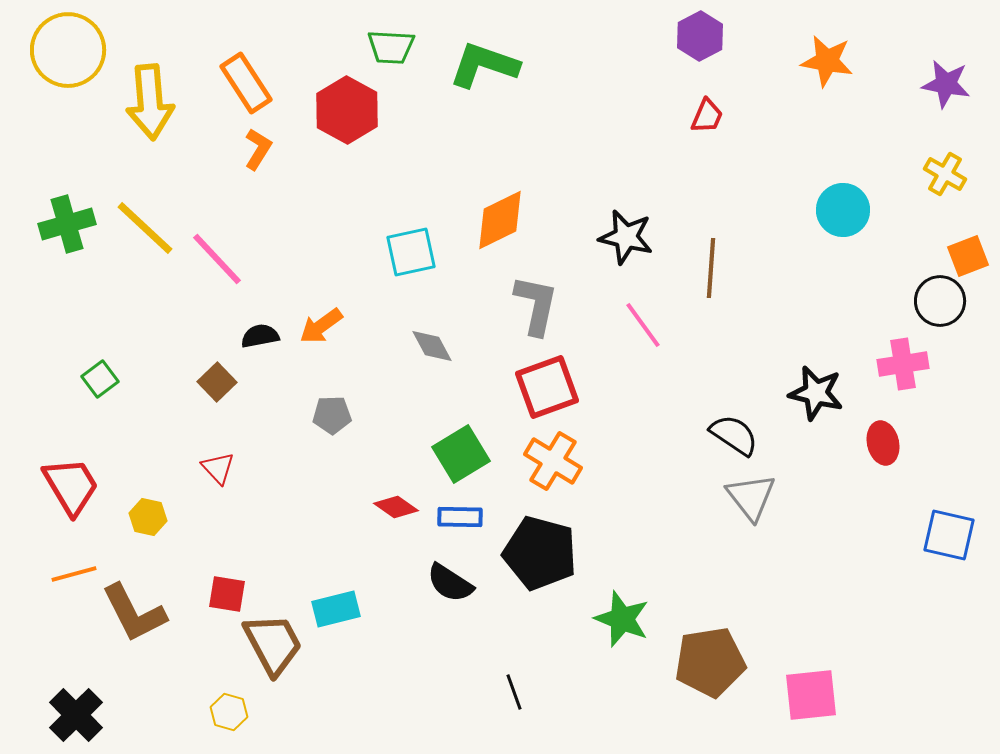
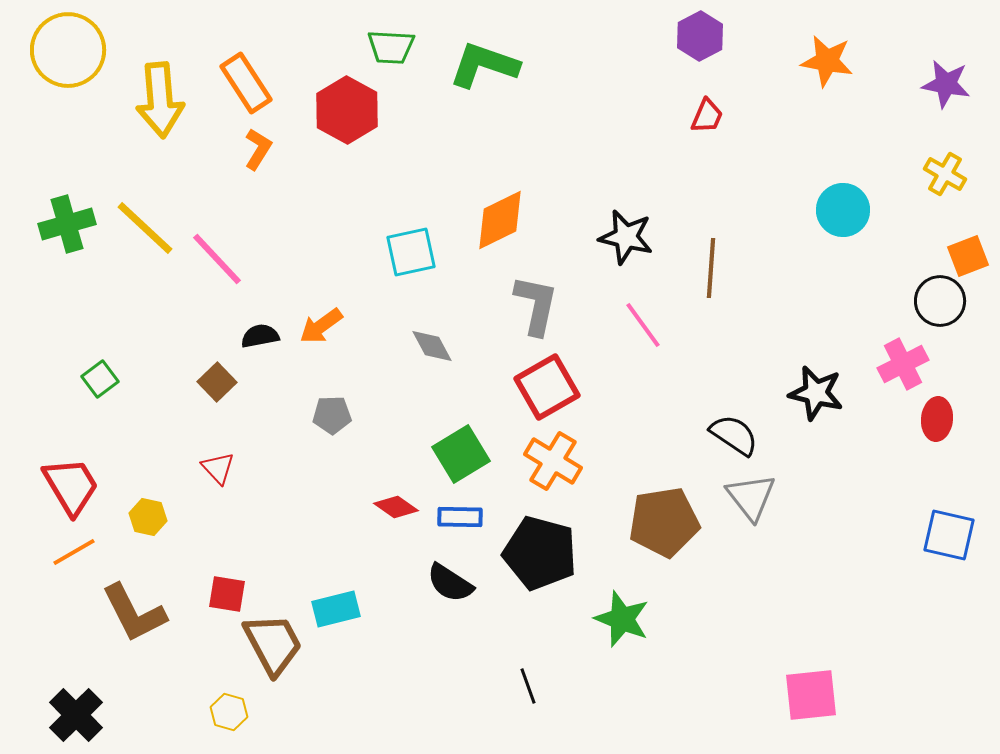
yellow arrow at (150, 102): moved 10 px right, 2 px up
pink cross at (903, 364): rotated 18 degrees counterclockwise
red square at (547, 387): rotated 10 degrees counterclockwise
red ellipse at (883, 443): moved 54 px right, 24 px up; rotated 18 degrees clockwise
orange line at (74, 574): moved 22 px up; rotated 15 degrees counterclockwise
brown pentagon at (710, 662): moved 46 px left, 140 px up
black line at (514, 692): moved 14 px right, 6 px up
